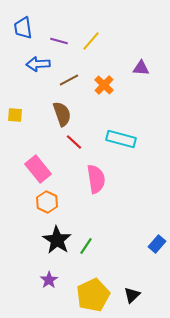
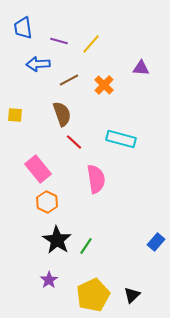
yellow line: moved 3 px down
blue rectangle: moved 1 px left, 2 px up
